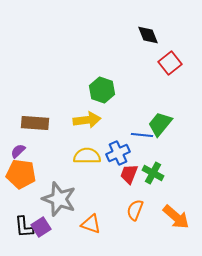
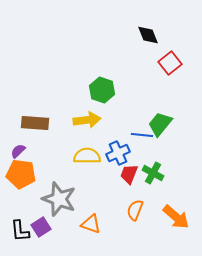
black L-shape: moved 4 px left, 4 px down
